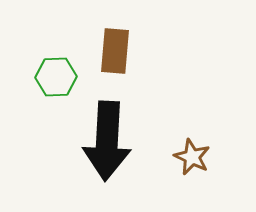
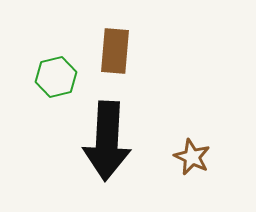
green hexagon: rotated 12 degrees counterclockwise
